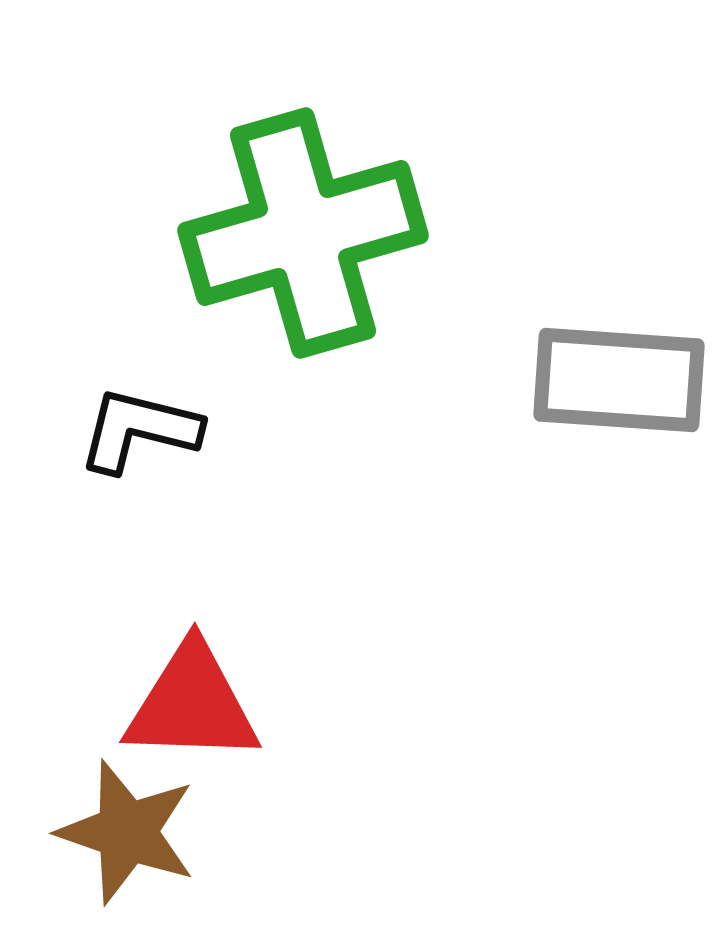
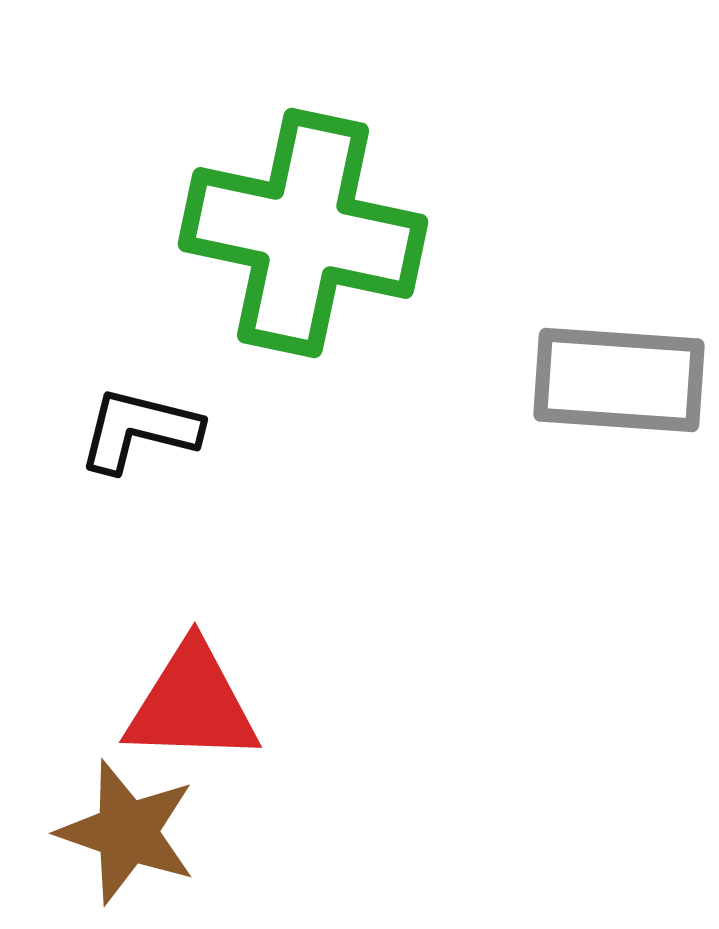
green cross: rotated 28 degrees clockwise
